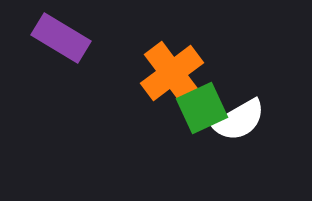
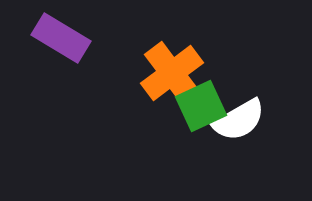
green square: moved 1 px left, 2 px up
